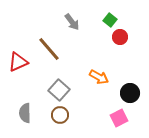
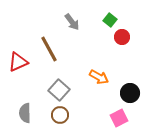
red circle: moved 2 px right
brown line: rotated 12 degrees clockwise
